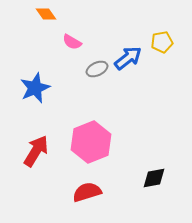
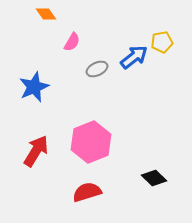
pink semicircle: rotated 90 degrees counterclockwise
blue arrow: moved 6 px right, 1 px up
blue star: moved 1 px left, 1 px up
black diamond: rotated 55 degrees clockwise
